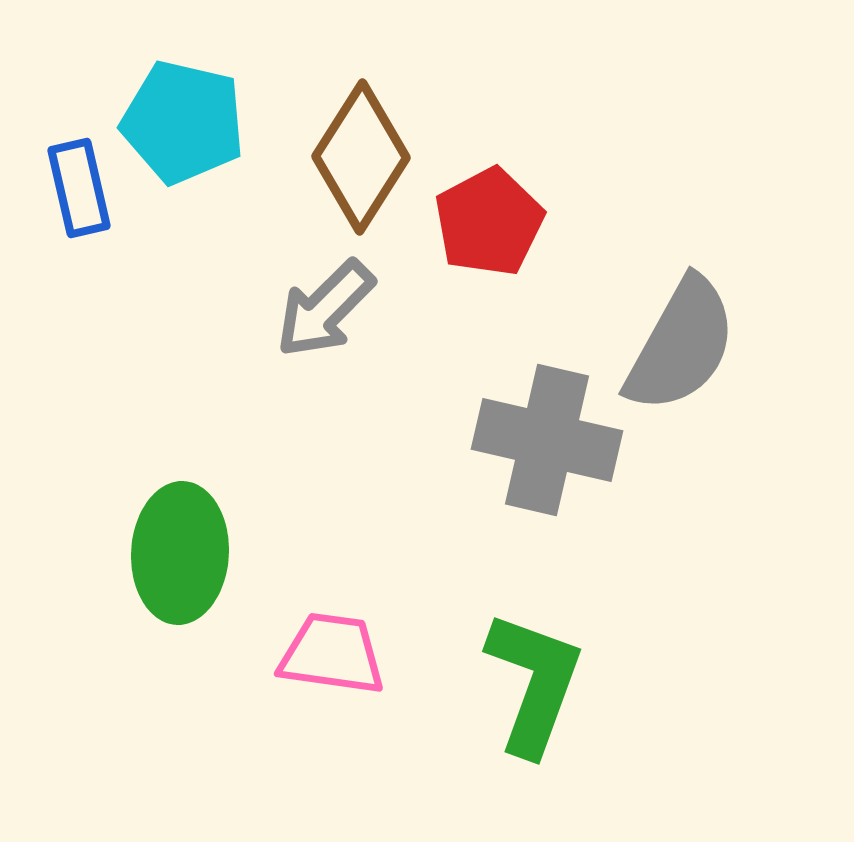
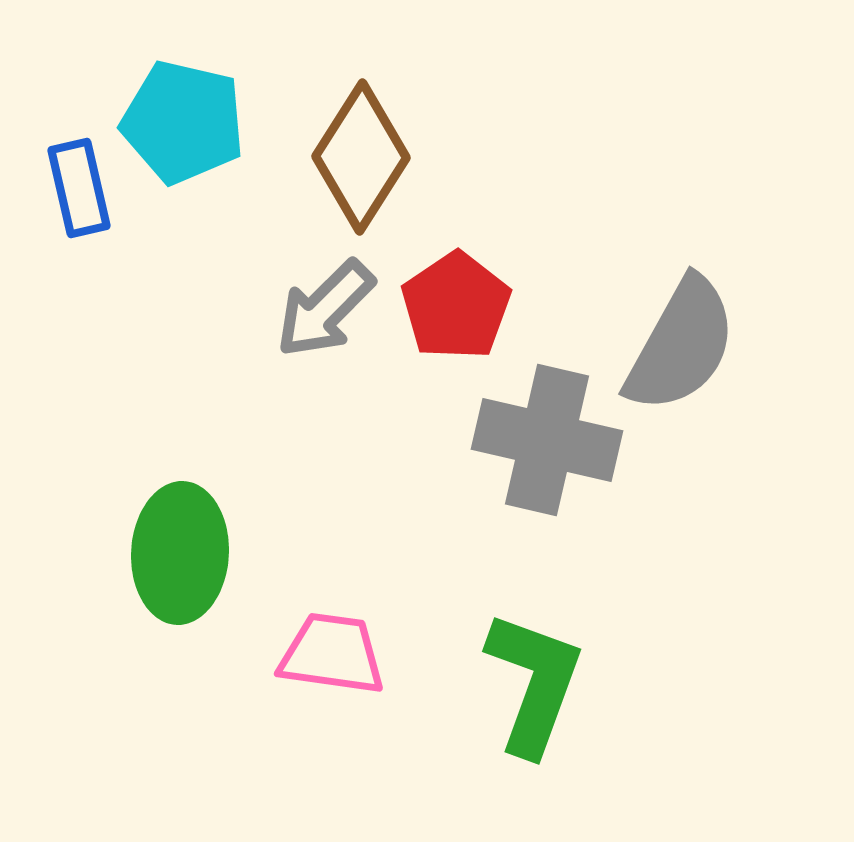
red pentagon: moved 33 px left, 84 px down; rotated 6 degrees counterclockwise
